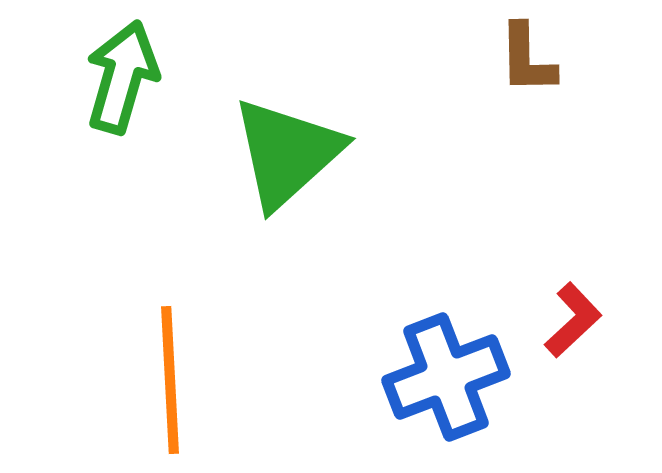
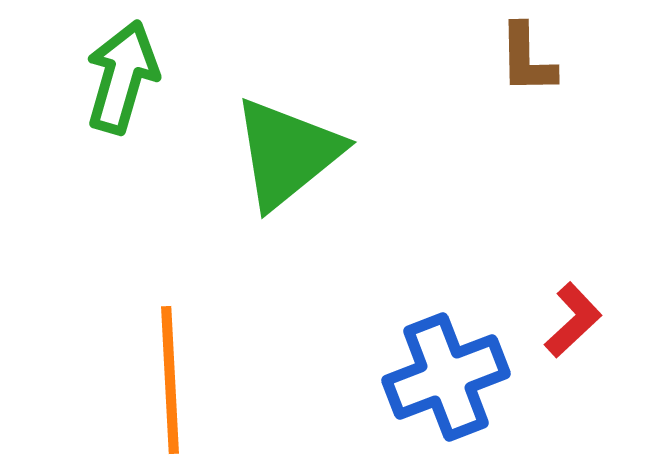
green triangle: rotated 3 degrees clockwise
